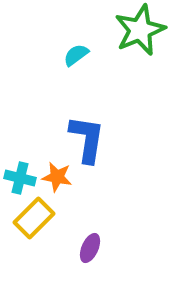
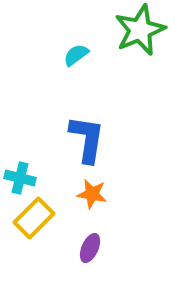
orange star: moved 35 px right, 17 px down
